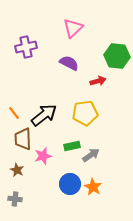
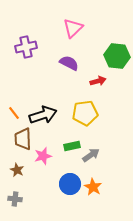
black arrow: moved 1 px left; rotated 20 degrees clockwise
